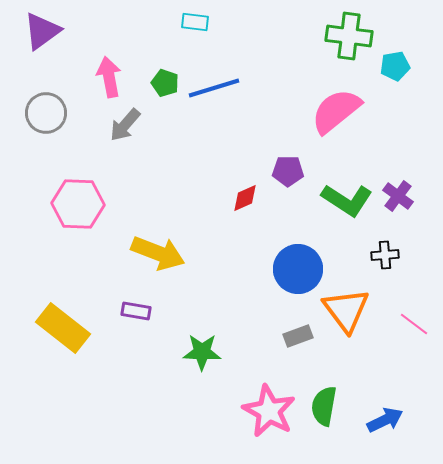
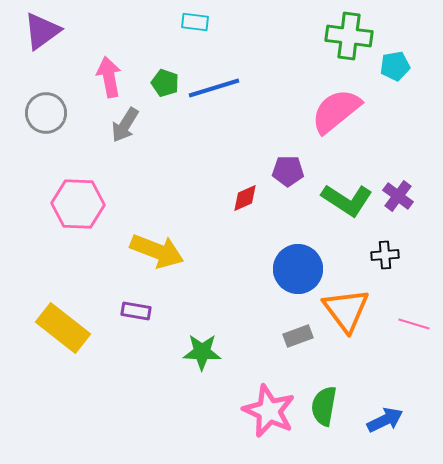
gray arrow: rotated 9 degrees counterclockwise
yellow arrow: moved 1 px left, 2 px up
pink line: rotated 20 degrees counterclockwise
pink star: rotated 4 degrees counterclockwise
